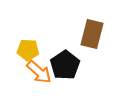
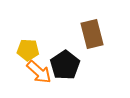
brown rectangle: rotated 28 degrees counterclockwise
